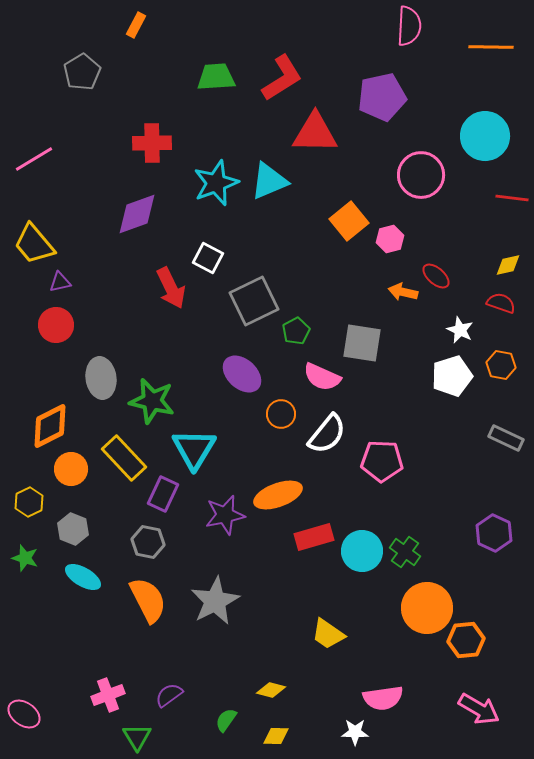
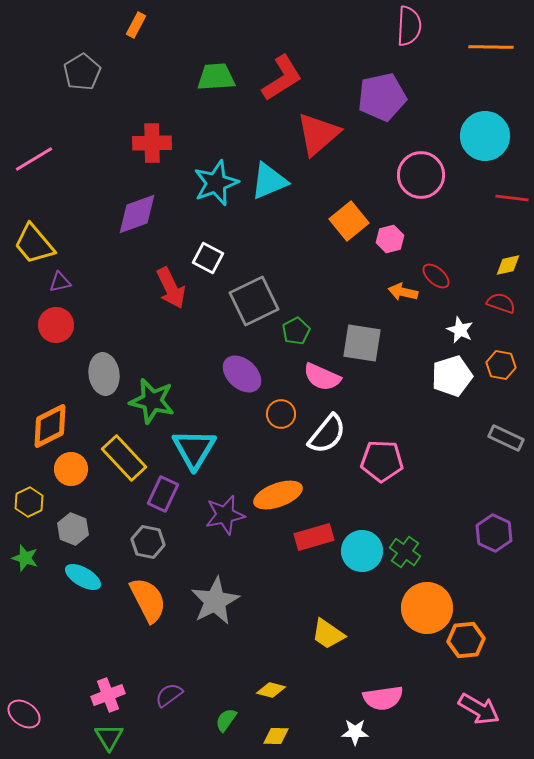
red triangle at (315, 133): moved 3 px right, 1 px down; rotated 42 degrees counterclockwise
gray ellipse at (101, 378): moved 3 px right, 4 px up
green triangle at (137, 737): moved 28 px left
